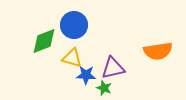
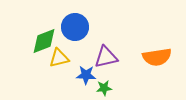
blue circle: moved 1 px right, 2 px down
orange semicircle: moved 1 px left, 6 px down
yellow triangle: moved 13 px left; rotated 30 degrees counterclockwise
purple triangle: moved 7 px left, 11 px up
green star: rotated 28 degrees counterclockwise
